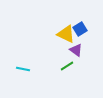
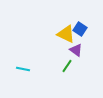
blue square: rotated 24 degrees counterclockwise
green line: rotated 24 degrees counterclockwise
